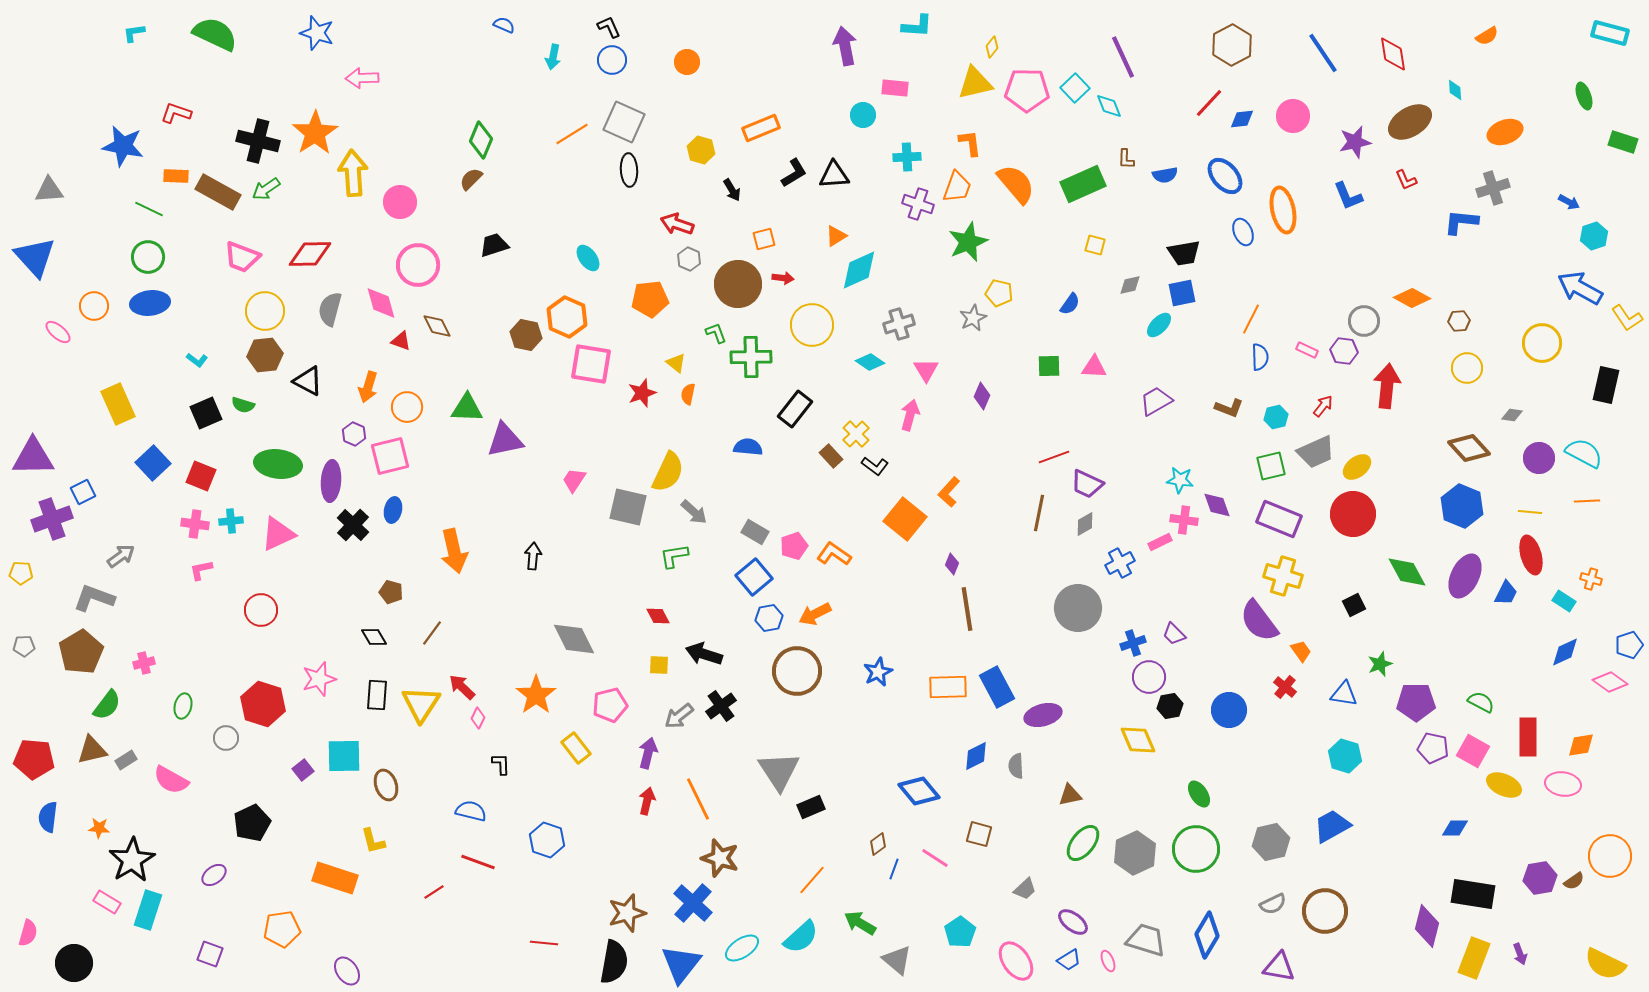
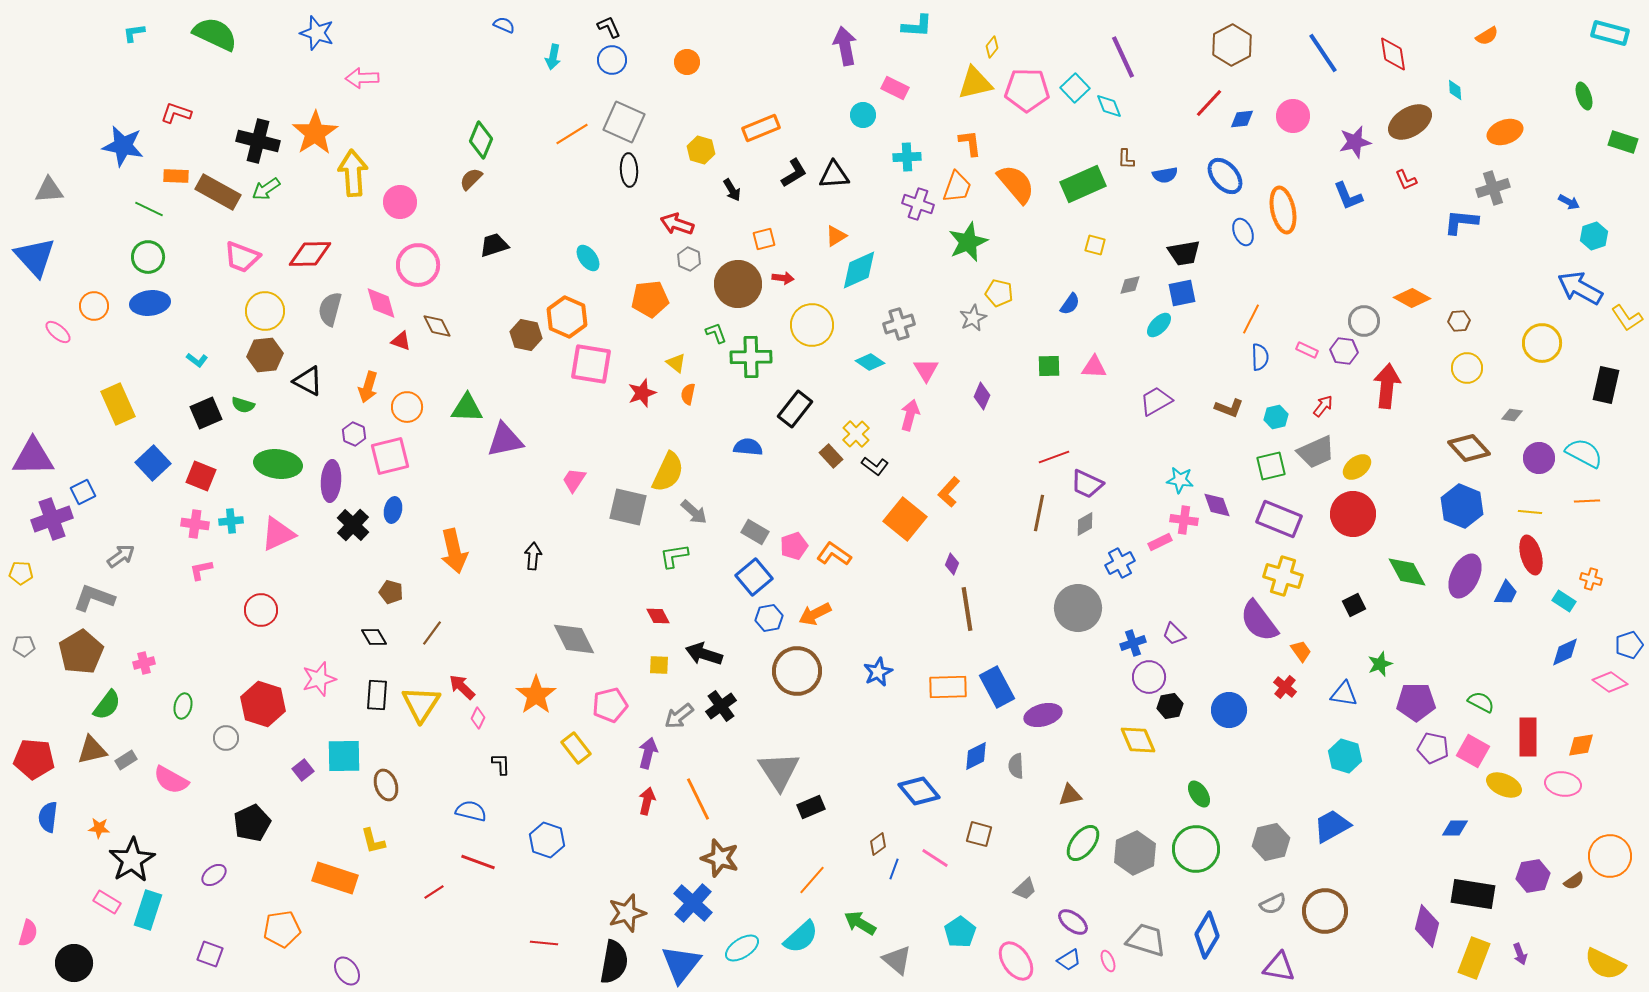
pink rectangle at (895, 88): rotated 20 degrees clockwise
purple hexagon at (1540, 878): moved 7 px left, 2 px up
